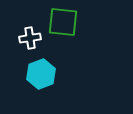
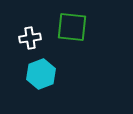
green square: moved 9 px right, 5 px down
